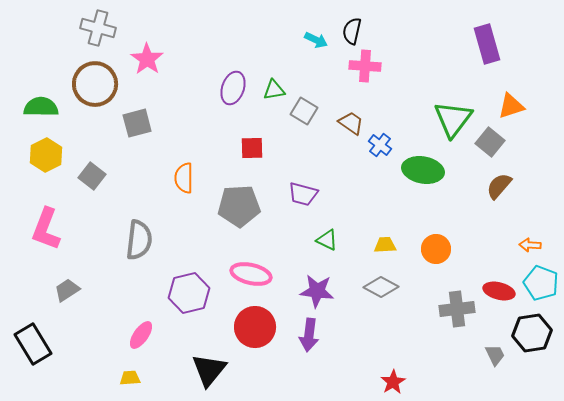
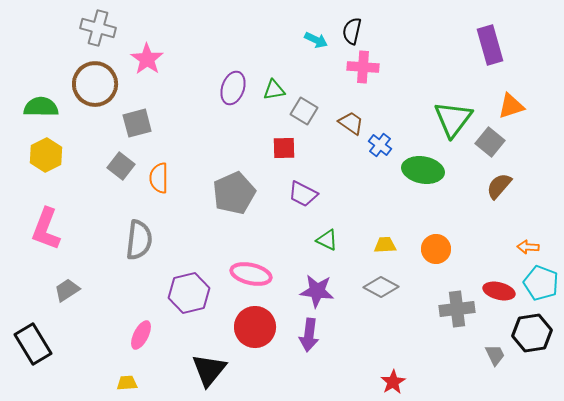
purple rectangle at (487, 44): moved 3 px right, 1 px down
pink cross at (365, 66): moved 2 px left, 1 px down
red square at (252, 148): moved 32 px right
gray square at (92, 176): moved 29 px right, 10 px up
orange semicircle at (184, 178): moved 25 px left
purple trapezoid at (303, 194): rotated 12 degrees clockwise
gray pentagon at (239, 206): moved 5 px left, 13 px up; rotated 21 degrees counterclockwise
orange arrow at (530, 245): moved 2 px left, 2 px down
pink ellipse at (141, 335): rotated 8 degrees counterclockwise
yellow trapezoid at (130, 378): moved 3 px left, 5 px down
